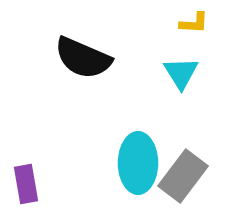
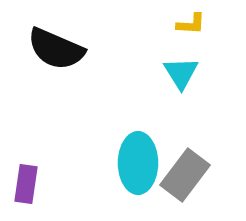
yellow L-shape: moved 3 px left, 1 px down
black semicircle: moved 27 px left, 9 px up
gray rectangle: moved 2 px right, 1 px up
purple rectangle: rotated 18 degrees clockwise
